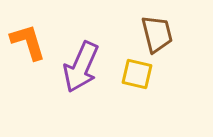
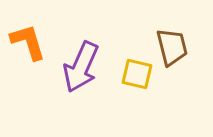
brown trapezoid: moved 15 px right, 13 px down
